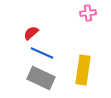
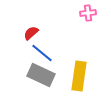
blue line: rotated 15 degrees clockwise
yellow rectangle: moved 4 px left, 6 px down
gray rectangle: moved 3 px up
